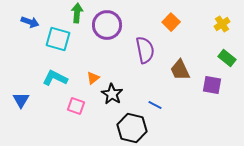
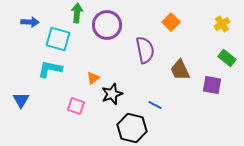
blue arrow: rotated 18 degrees counterclockwise
cyan L-shape: moved 5 px left, 9 px up; rotated 15 degrees counterclockwise
black star: rotated 20 degrees clockwise
